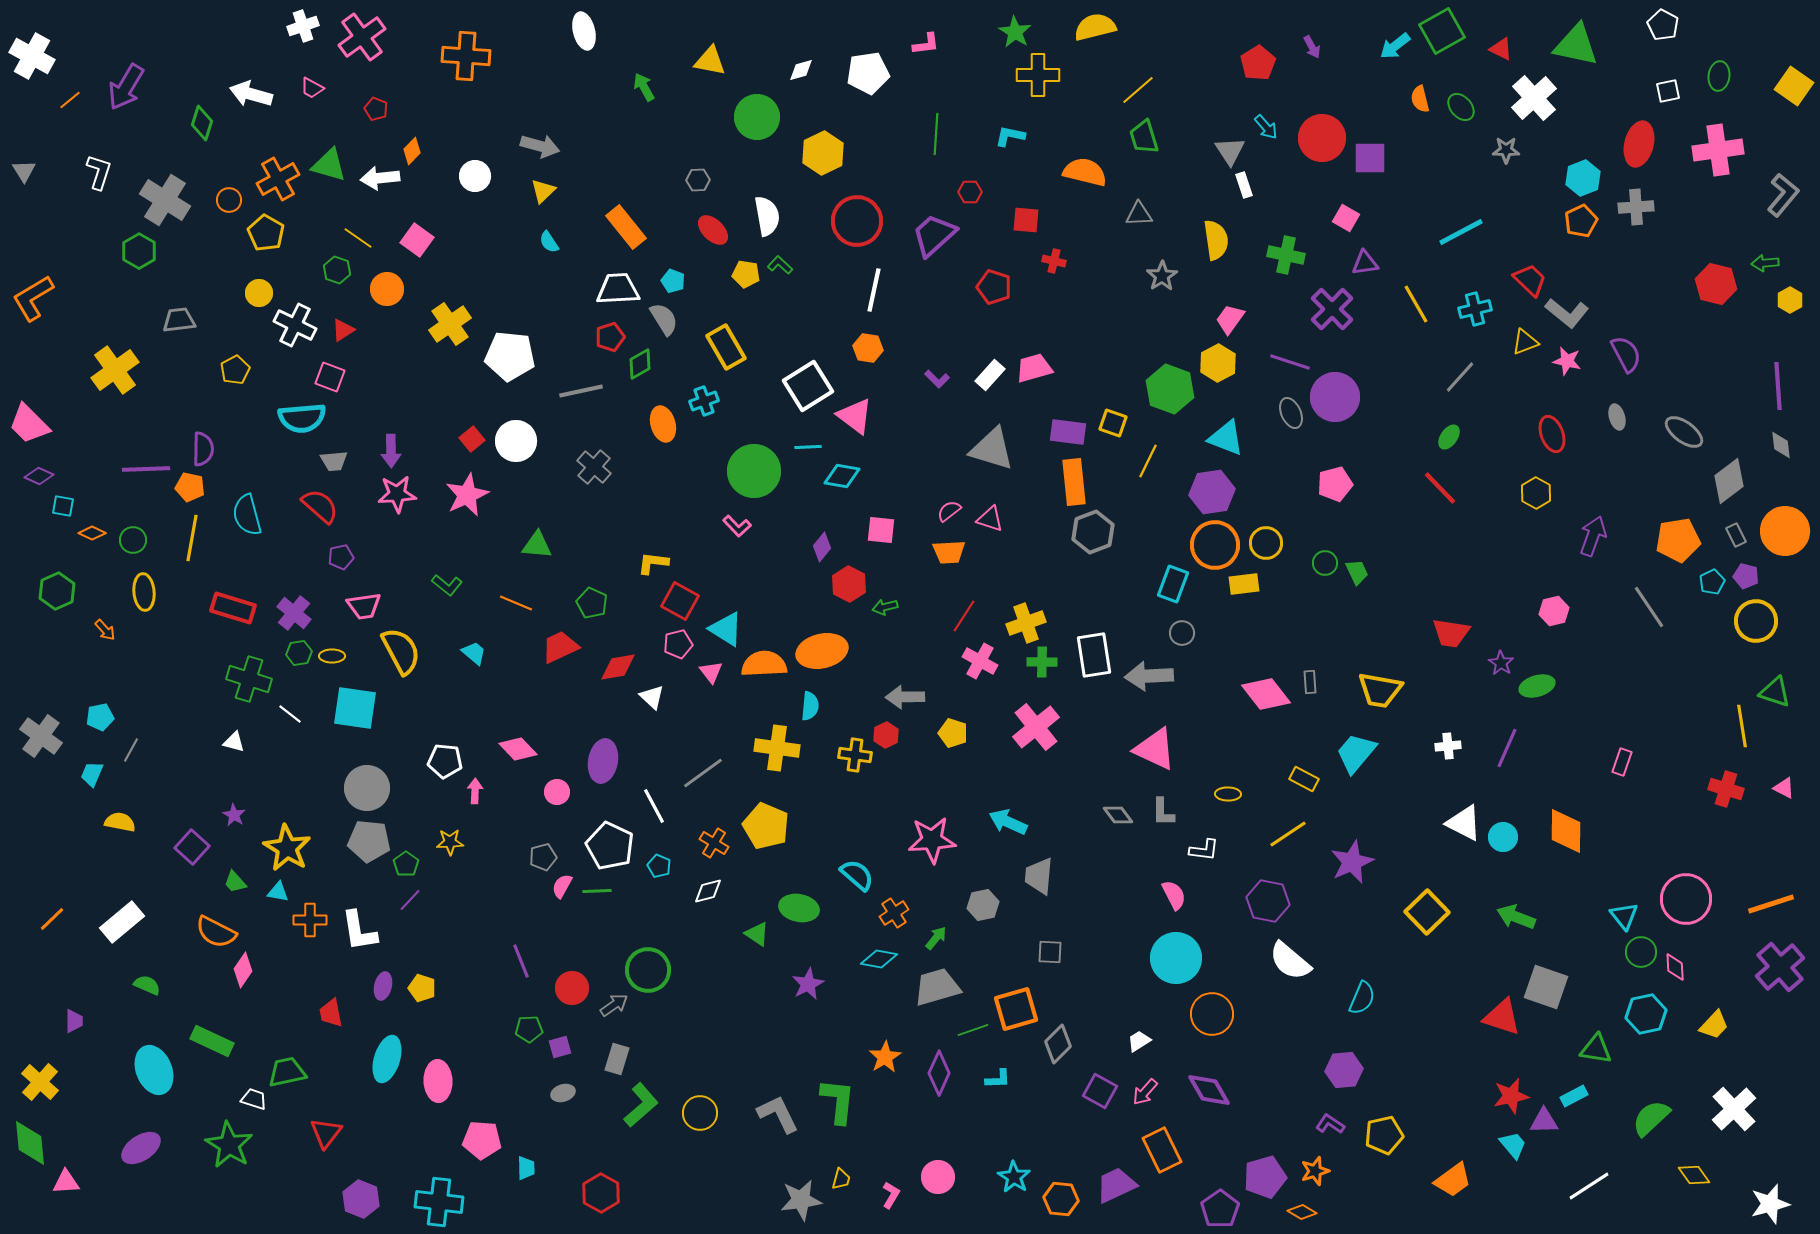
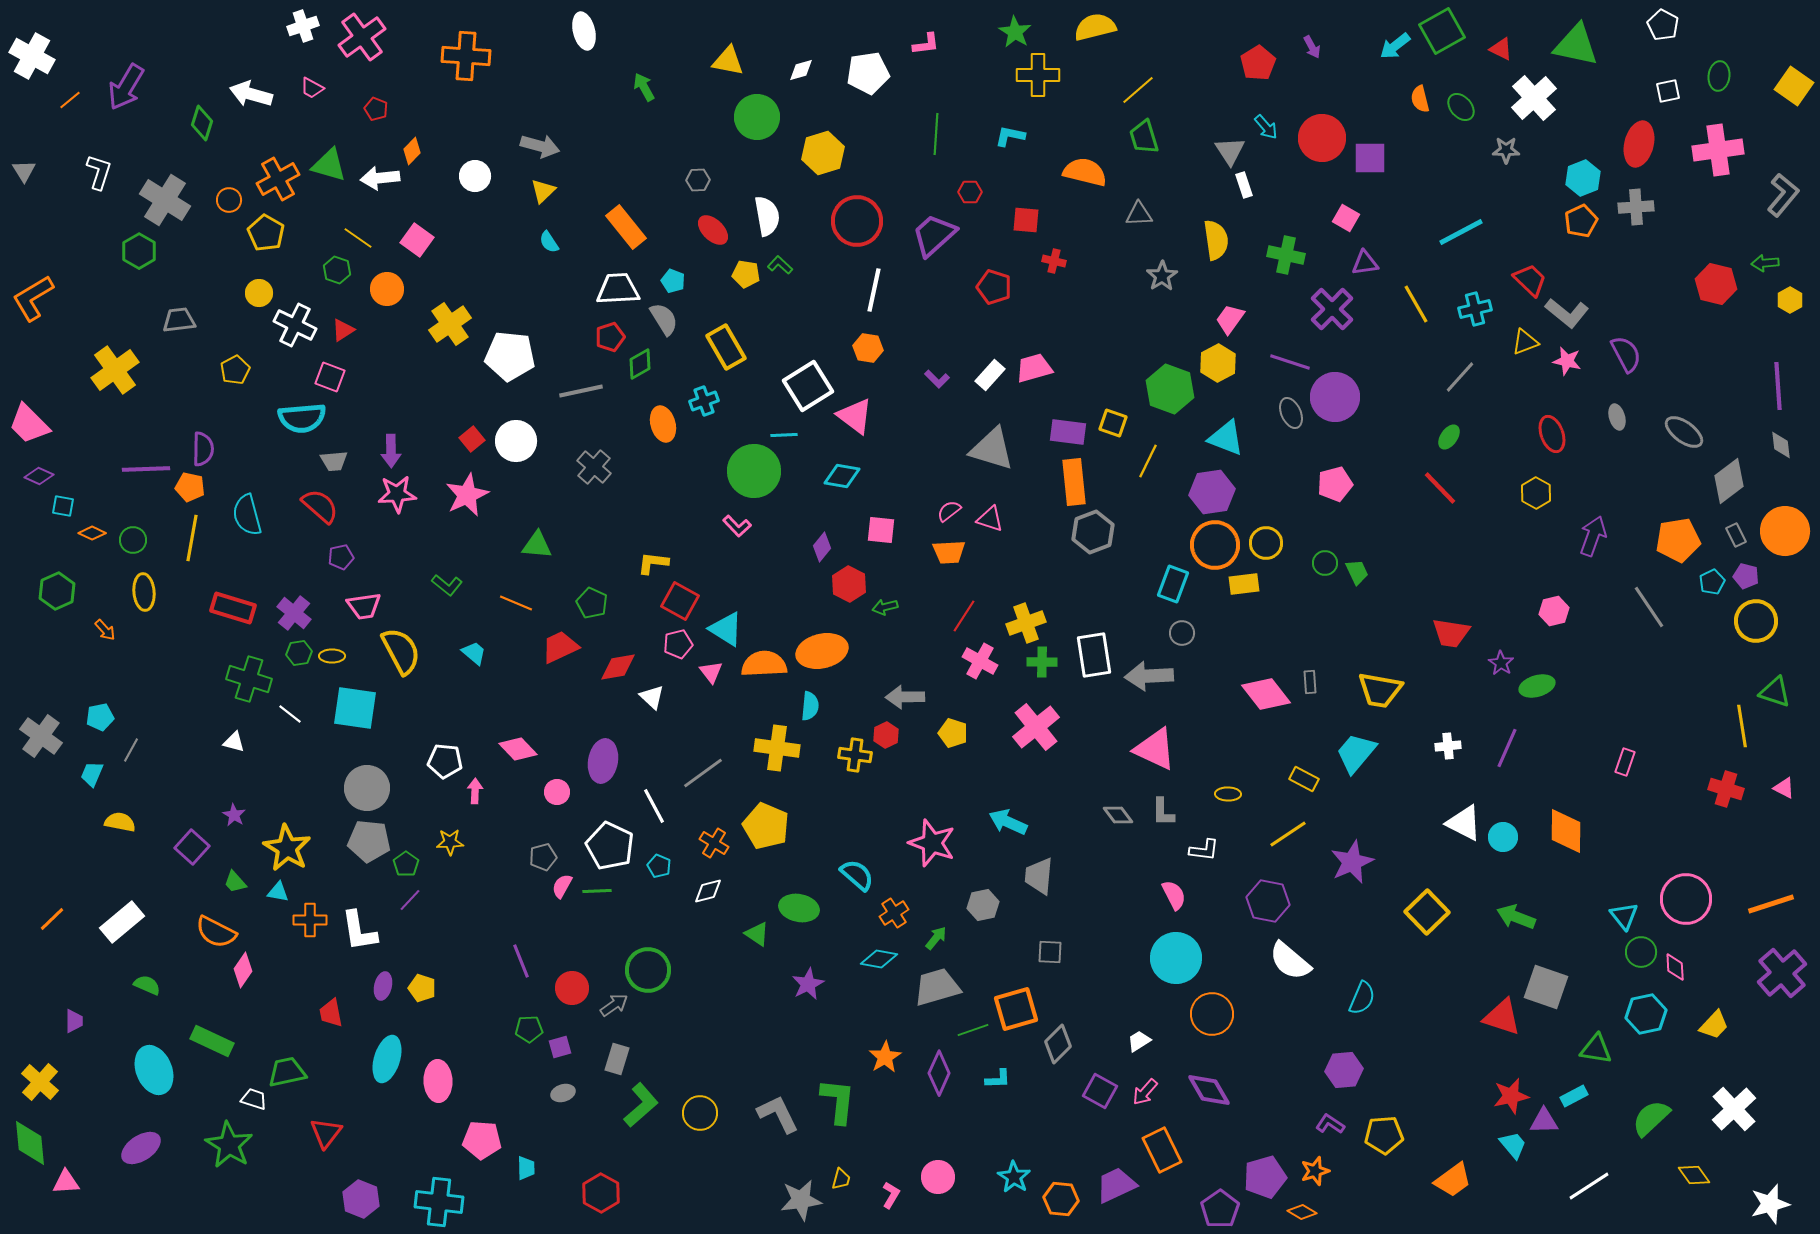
yellow triangle at (710, 61): moved 18 px right
yellow hexagon at (823, 153): rotated 9 degrees clockwise
cyan line at (808, 447): moved 24 px left, 12 px up
pink rectangle at (1622, 762): moved 3 px right
pink star at (932, 840): moved 3 px down; rotated 24 degrees clockwise
purple cross at (1780, 967): moved 2 px right, 6 px down
yellow pentagon at (1384, 1135): rotated 9 degrees clockwise
